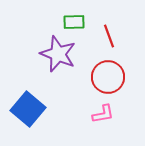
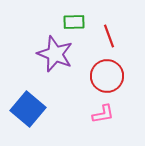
purple star: moved 3 px left
red circle: moved 1 px left, 1 px up
